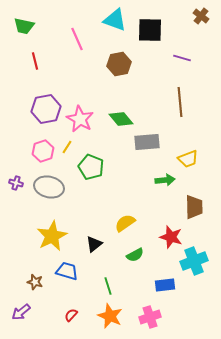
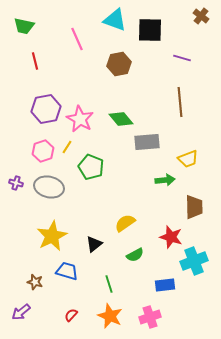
green line: moved 1 px right, 2 px up
